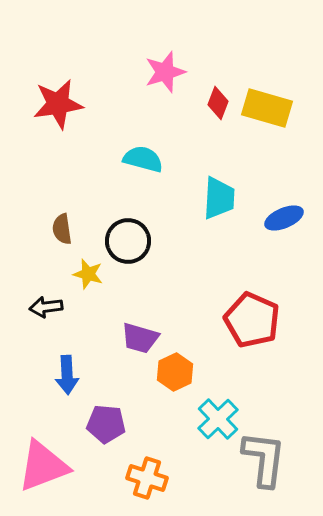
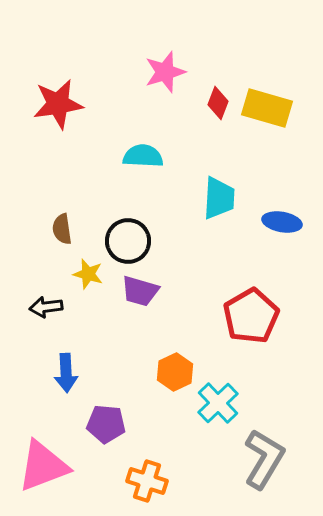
cyan semicircle: moved 3 px up; rotated 12 degrees counterclockwise
blue ellipse: moved 2 px left, 4 px down; rotated 33 degrees clockwise
red pentagon: moved 1 px left, 4 px up; rotated 18 degrees clockwise
purple trapezoid: moved 47 px up
blue arrow: moved 1 px left, 2 px up
cyan cross: moved 16 px up
gray L-shape: rotated 24 degrees clockwise
orange cross: moved 3 px down
